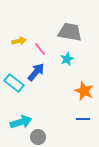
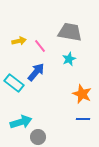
pink line: moved 3 px up
cyan star: moved 2 px right
orange star: moved 2 px left, 3 px down
